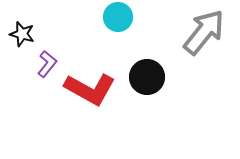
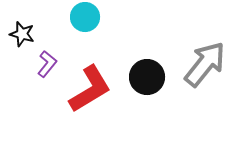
cyan circle: moved 33 px left
gray arrow: moved 1 px right, 32 px down
red L-shape: rotated 60 degrees counterclockwise
